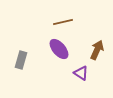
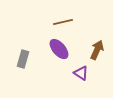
gray rectangle: moved 2 px right, 1 px up
